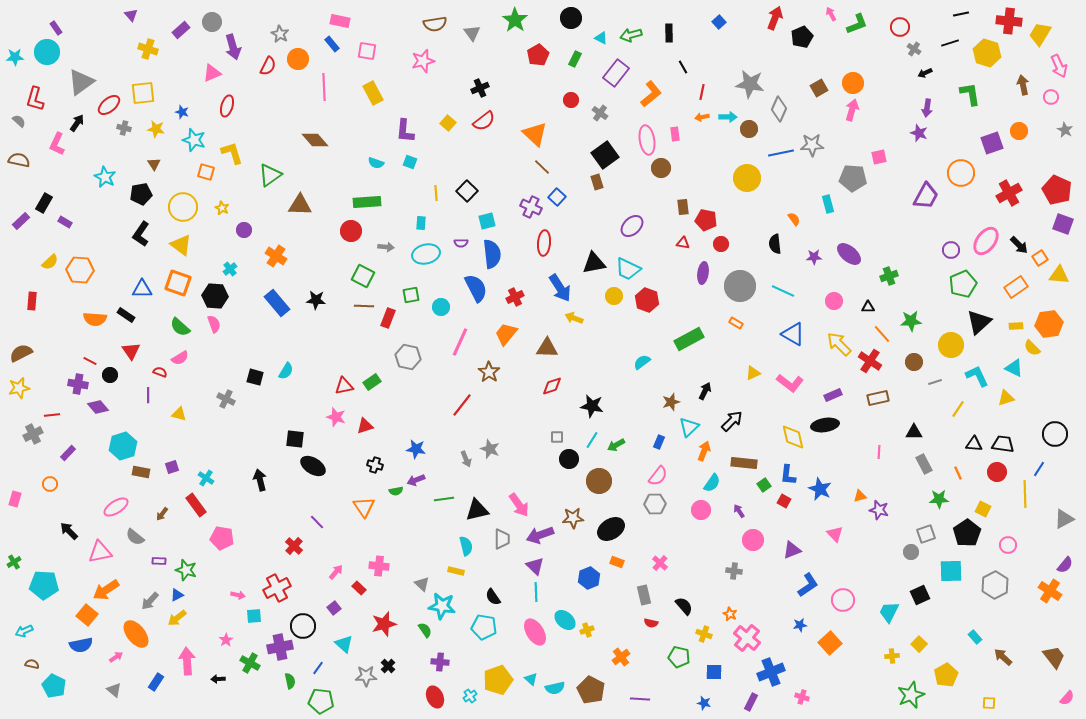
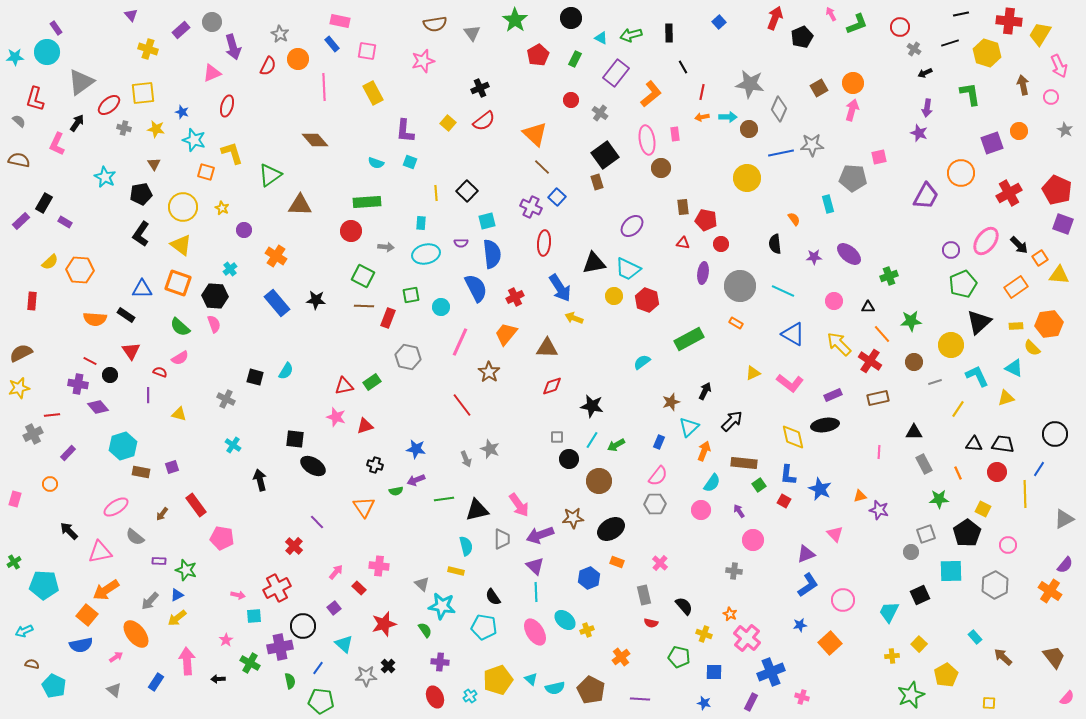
red line at (462, 405): rotated 75 degrees counterclockwise
cyan cross at (206, 478): moved 27 px right, 33 px up
green square at (764, 485): moved 5 px left
purple triangle at (792, 550): moved 14 px right, 4 px down
